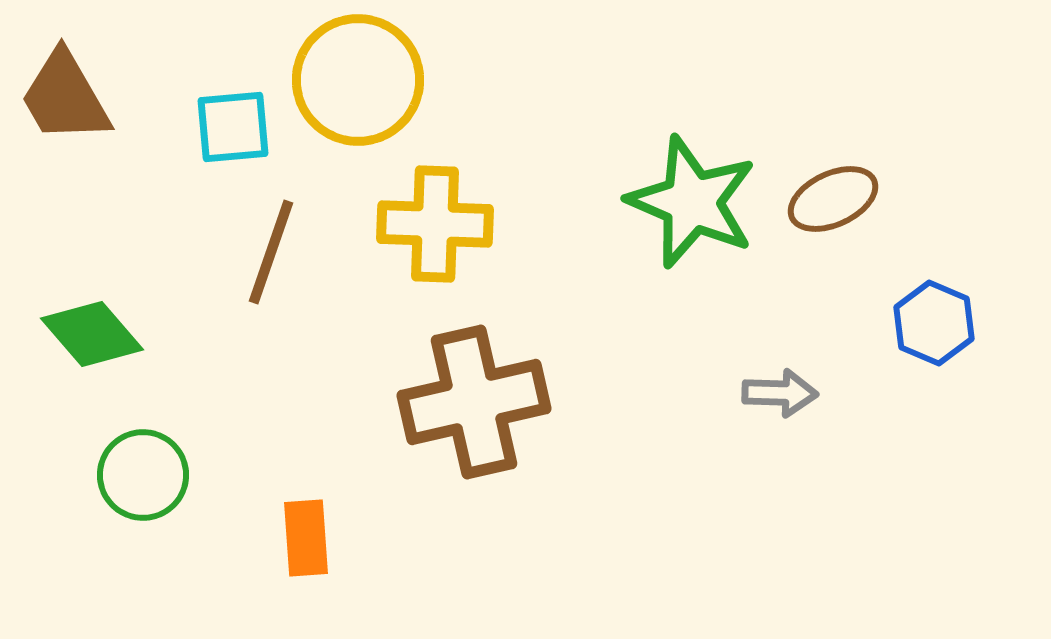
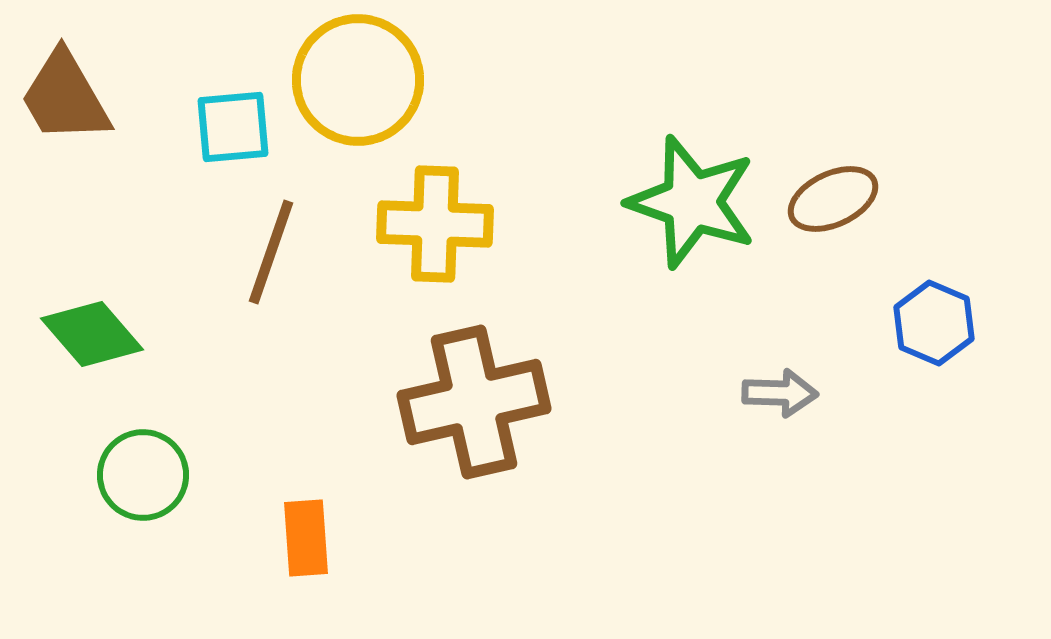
green star: rotated 4 degrees counterclockwise
